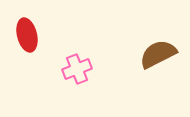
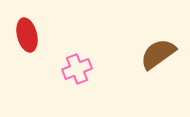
brown semicircle: rotated 9 degrees counterclockwise
